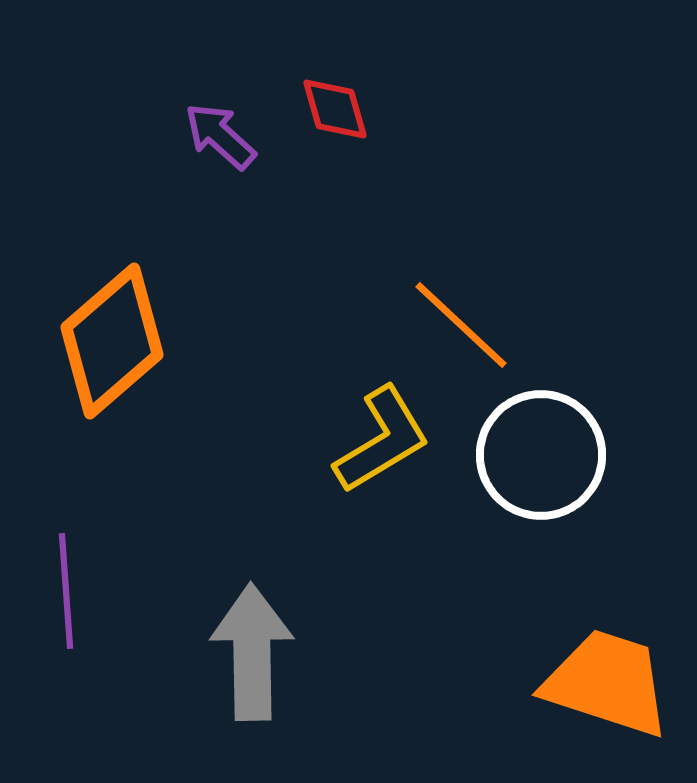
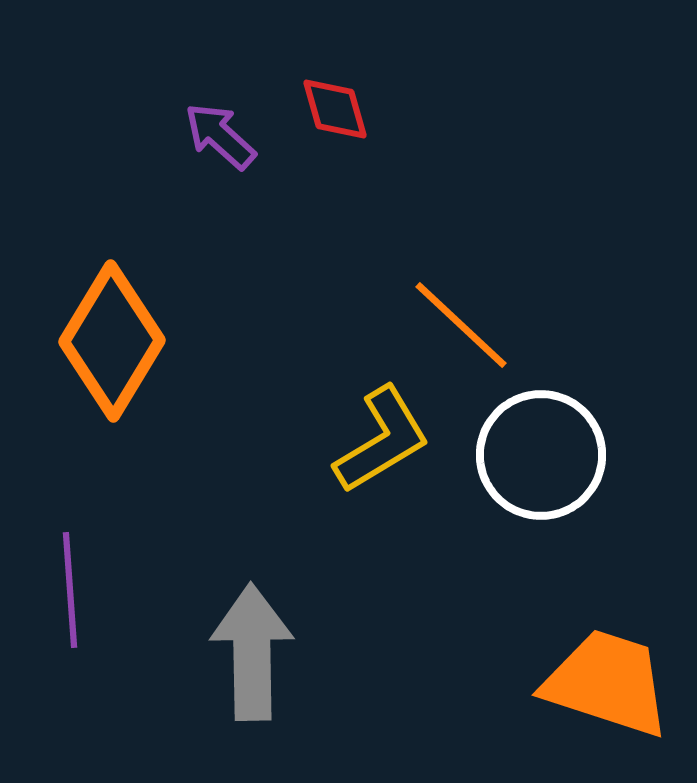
orange diamond: rotated 18 degrees counterclockwise
purple line: moved 4 px right, 1 px up
